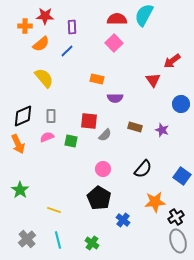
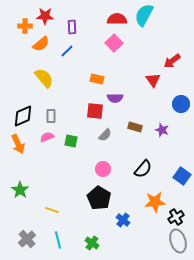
red square: moved 6 px right, 10 px up
yellow line: moved 2 px left
